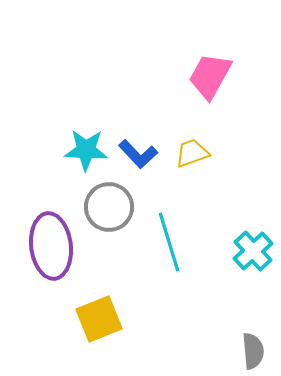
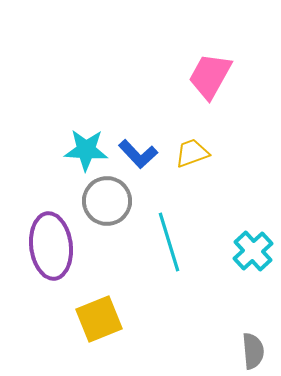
gray circle: moved 2 px left, 6 px up
